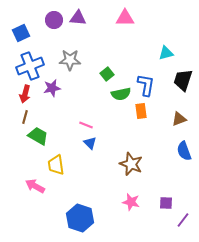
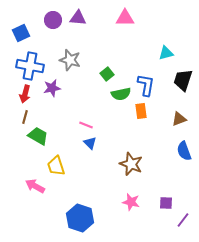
purple circle: moved 1 px left
gray star: rotated 15 degrees clockwise
blue cross: rotated 32 degrees clockwise
yellow trapezoid: moved 1 px down; rotated 10 degrees counterclockwise
